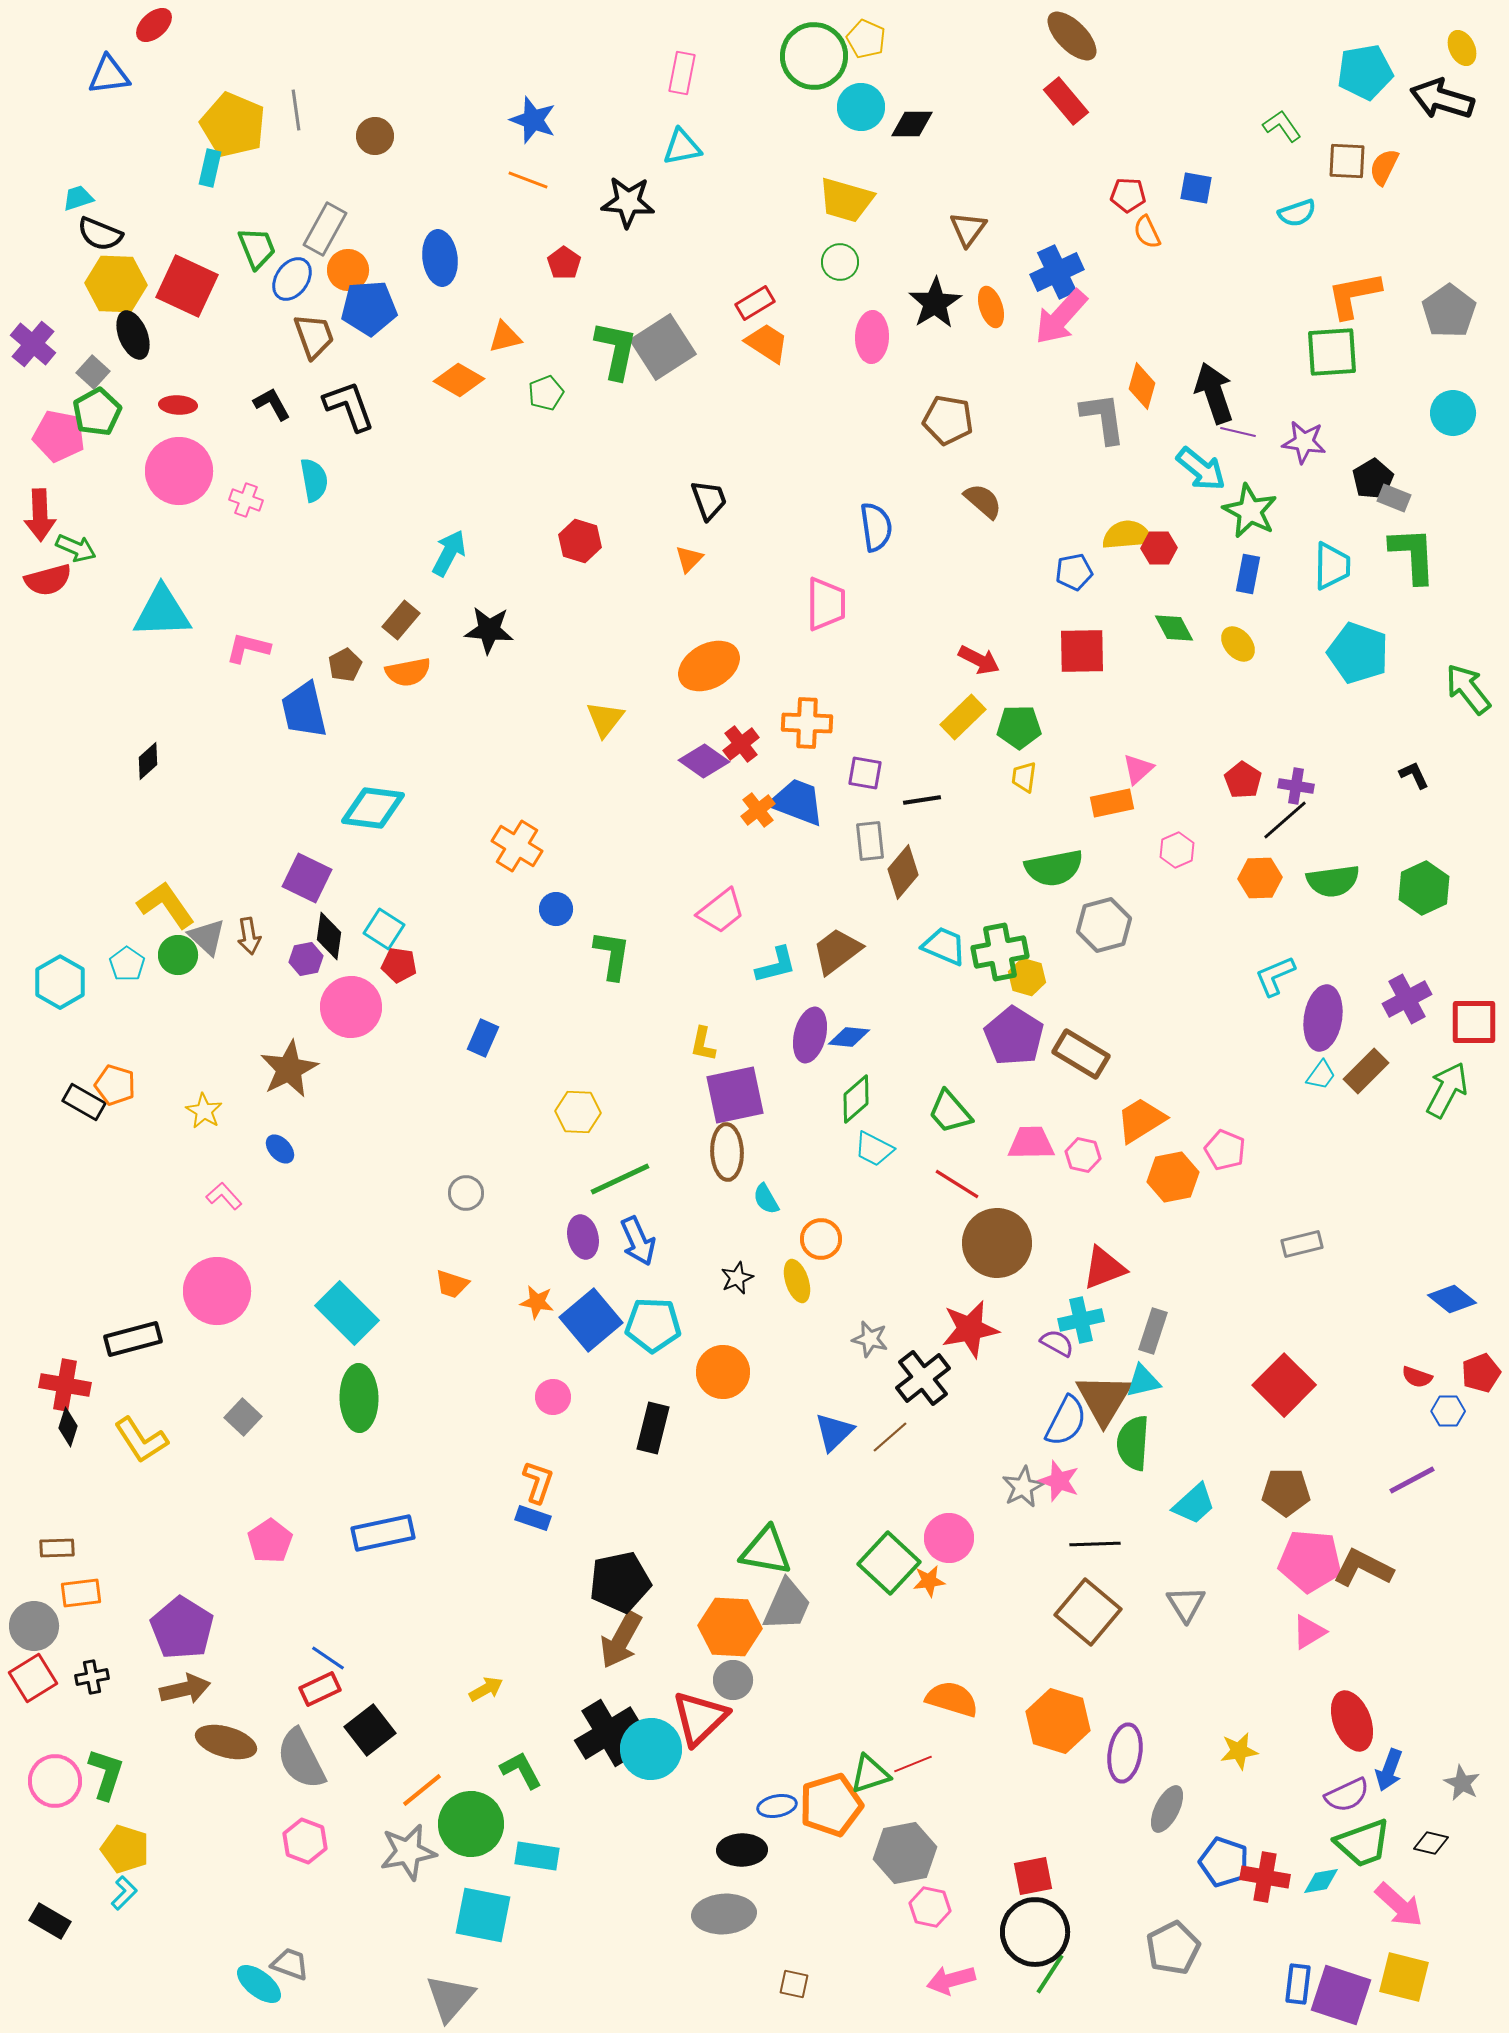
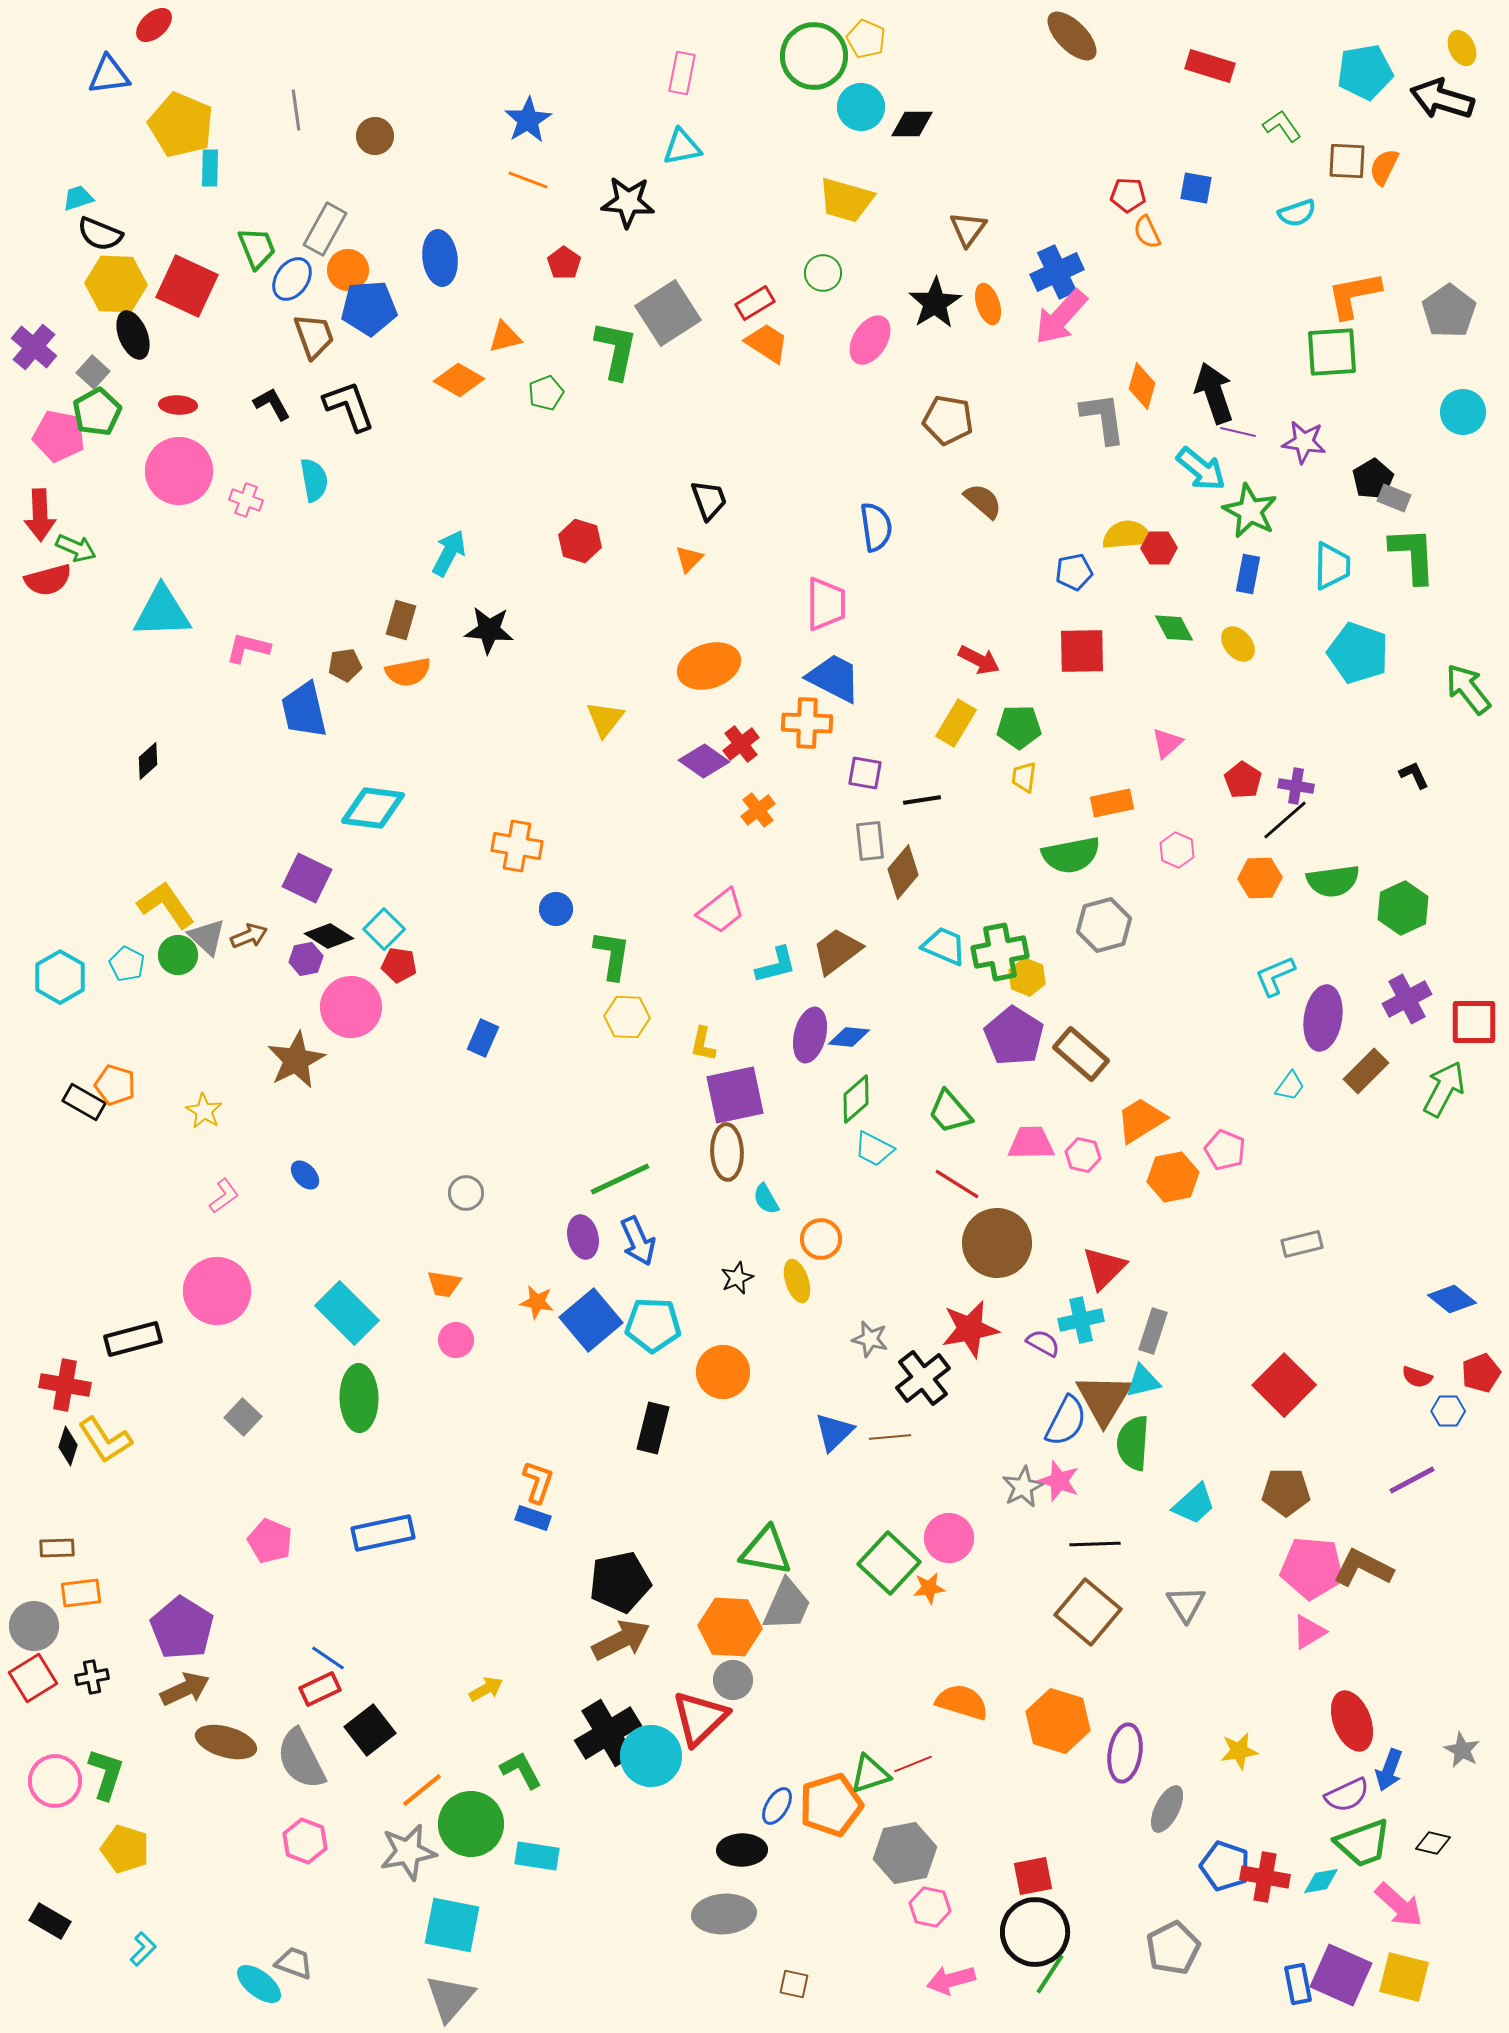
red rectangle at (1066, 101): moved 144 px right, 35 px up; rotated 33 degrees counterclockwise
blue star at (533, 120): moved 5 px left; rotated 21 degrees clockwise
yellow pentagon at (233, 125): moved 52 px left
cyan rectangle at (210, 168): rotated 12 degrees counterclockwise
green circle at (840, 262): moved 17 px left, 11 px down
orange ellipse at (991, 307): moved 3 px left, 3 px up
pink ellipse at (872, 337): moved 2 px left, 3 px down; rotated 30 degrees clockwise
purple cross at (33, 344): moved 1 px right, 3 px down
gray square at (663, 347): moved 5 px right, 34 px up
cyan circle at (1453, 413): moved 10 px right, 1 px up
brown rectangle at (401, 620): rotated 24 degrees counterclockwise
brown pentagon at (345, 665): rotated 20 degrees clockwise
orange ellipse at (709, 666): rotated 10 degrees clockwise
yellow rectangle at (963, 717): moved 7 px left, 6 px down; rotated 15 degrees counterclockwise
pink triangle at (1138, 769): moved 29 px right, 26 px up
blue trapezoid at (797, 802): moved 37 px right, 124 px up; rotated 6 degrees clockwise
orange cross at (517, 846): rotated 21 degrees counterclockwise
pink hexagon at (1177, 850): rotated 12 degrees counterclockwise
green semicircle at (1054, 868): moved 17 px right, 13 px up
green hexagon at (1424, 888): moved 21 px left, 20 px down
cyan square at (384, 929): rotated 12 degrees clockwise
brown arrow at (249, 936): rotated 102 degrees counterclockwise
black diamond at (329, 936): rotated 66 degrees counterclockwise
cyan pentagon at (127, 964): rotated 8 degrees counterclockwise
yellow hexagon at (1027, 977): rotated 6 degrees clockwise
cyan hexagon at (60, 982): moved 5 px up
brown rectangle at (1081, 1054): rotated 10 degrees clockwise
brown star at (289, 1069): moved 7 px right, 9 px up
cyan trapezoid at (1321, 1075): moved 31 px left, 11 px down
green arrow at (1447, 1090): moved 3 px left, 1 px up
yellow hexagon at (578, 1112): moved 49 px right, 95 px up
blue ellipse at (280, 1149): moved 25 px right, 26 px down
pink L-shape at (224, 1196): rotated 96 degrees clockwise
red triangle at (1104, 1268): rotated 24 degrees counterclockwise
orange trapezoid at (452, 1284): moved 8 px left; rotated 9 degrees counterclockwise
purple semicircle at (1057, 1343): moved 14 px left
pink circle at (553, 1397): moved 97 px left, 57 px up
black diamond at (68, 1427): moved 19 px down
brown line at (890, 1437): rotated 36 degrees clockwise
yellow L-shape at (141, 1440): moved 36 px left
pink pentagon at (270, 1541): rotated 15 degrees counterclockwise
pink pentagon at (1310, 1561): moved 2 px right, 7 px down
orange star at (929, 1581): moved 7 px down
brown arrow at (621, 1640): rotated 146 degrees counterclockwise
brown arrow at (185, 1689): rotated 12 degrees counterclockwise
orange semicircle at (952, 1699): moved 10 px right, 3 px down
cyan circle at (651, 1749): moved 7 px down
gray star at (1462, 1783): moved 33 px up
blue ellipse at (777, 1806): rotated 48 degrees counterclockwise
black diamond at (1431, 1843): moved 2 px right
blue pentagon at (1224, 1862): moved 1 px right, 4 px down
cyan L-shape at (124, 1893): moved 19 px right, 56 px down
cyan square at (483, 1915): moved 31 px left, 10 px down
gray trapezoid at (290, 1964): moved 4 px right, 1 px up
blue rectangle at (1298, 1984): rotated 18 degrees counterclockwise
purple square at (1341, 1995): moved 20 px up; rotated 6 degrees clockwise
